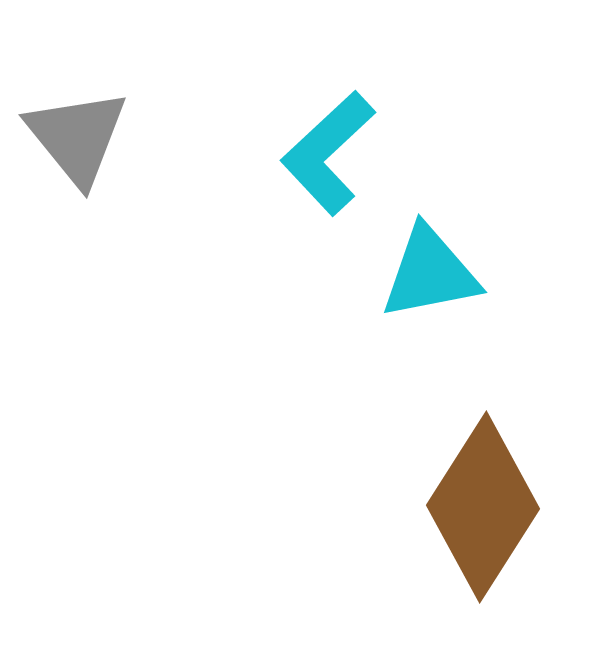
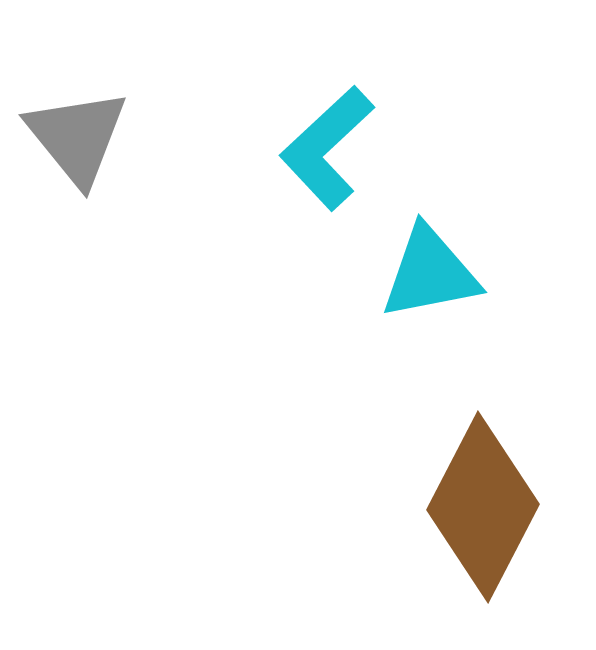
cyan L-shape: moved 1 px left, 5 px up
brown diamond: rotated 5 degrees counterclockwise
